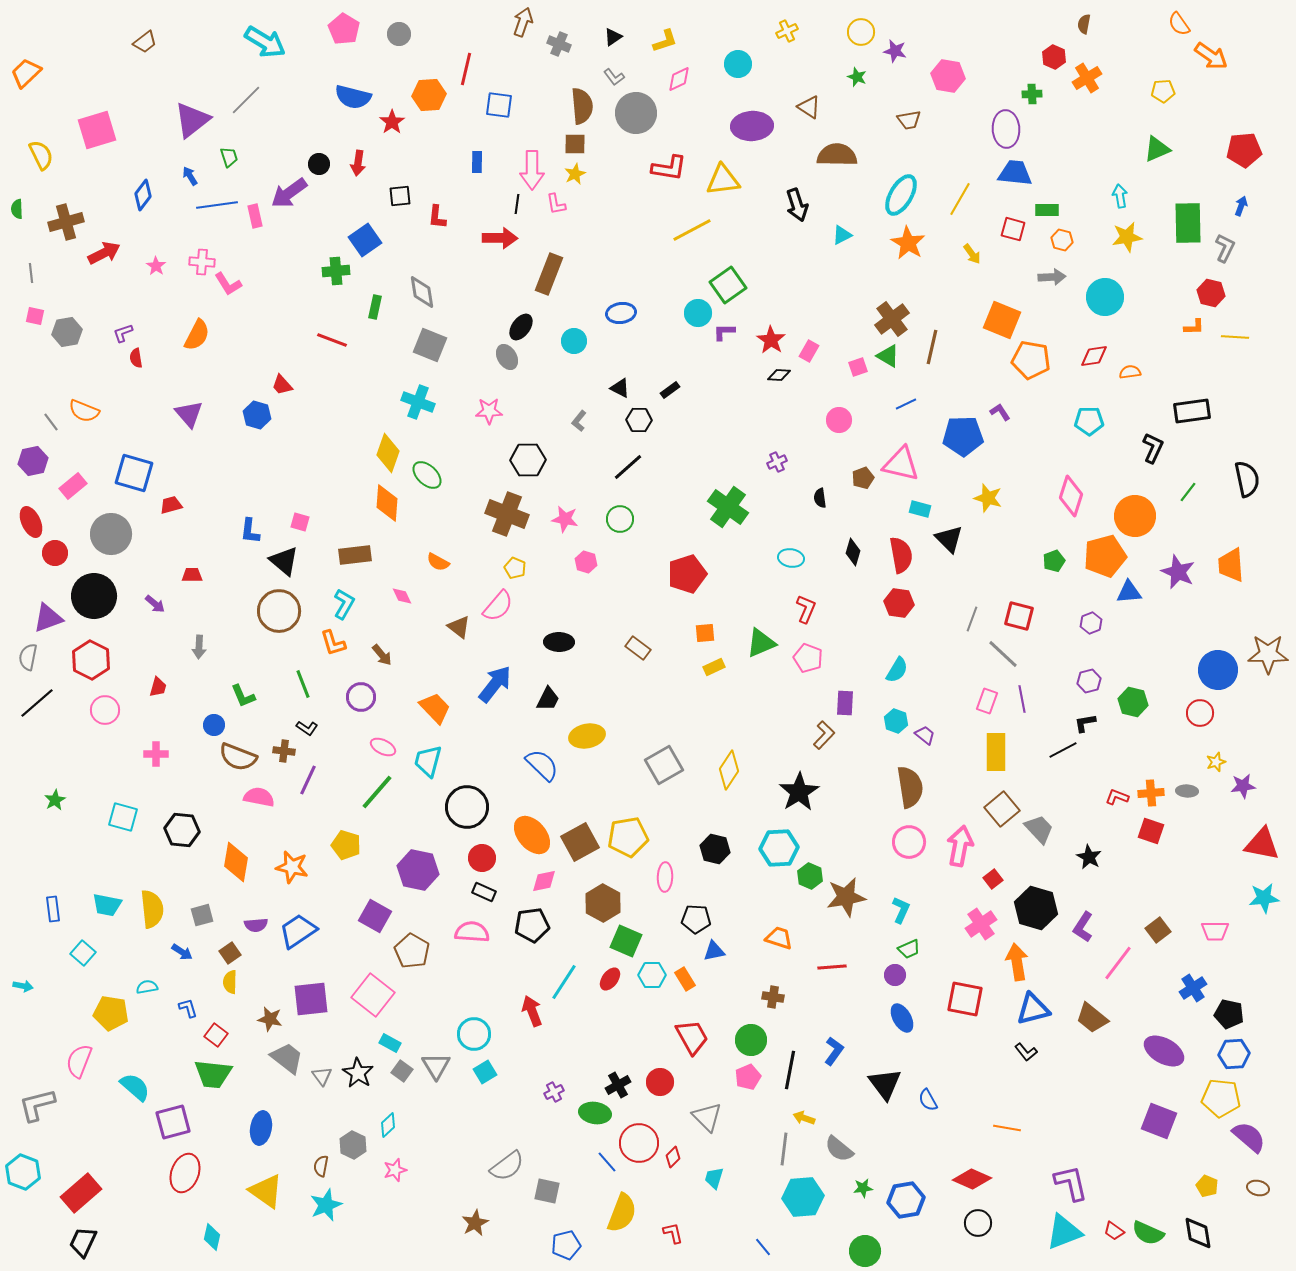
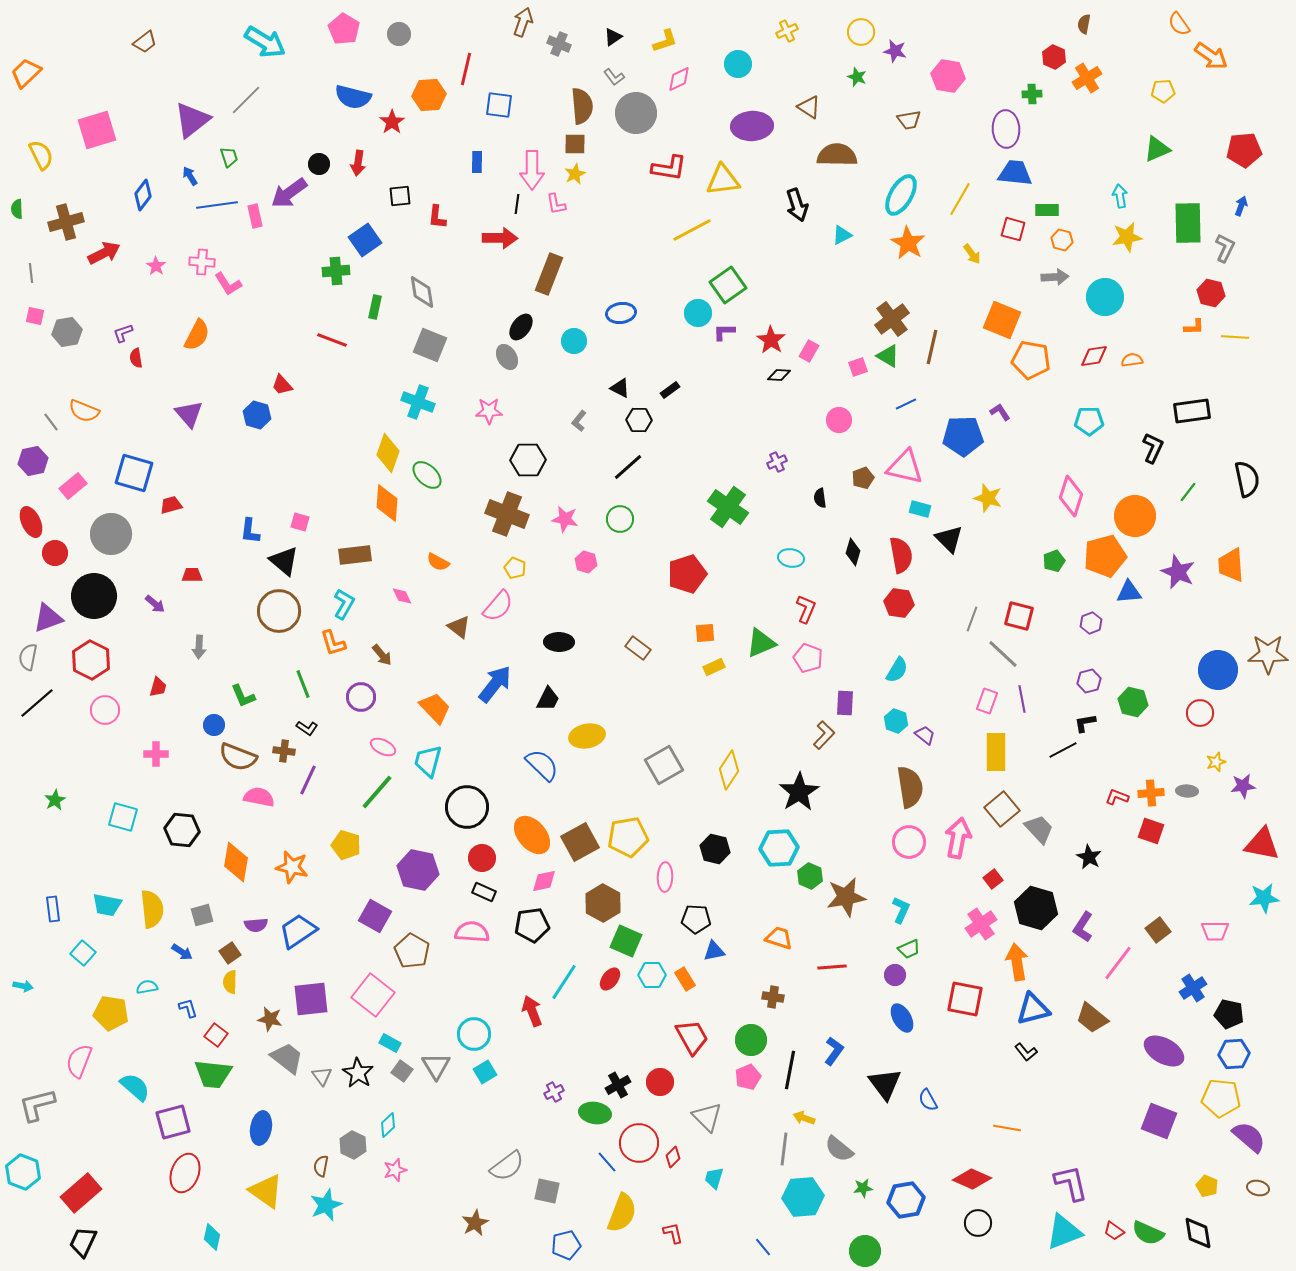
gray arrow at (1052, 277): moved 3 px right
orange semicircle at (1130, 372): moved 2 px right, 12 px up
pink triangle at (901, 464): moved 4 px right, 3 px down
pink arrow at (960, 846): moved 2 px left, 8 px up
